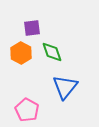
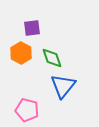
green diamond: moved 6 px down
blue triangle: moved 2 px left, 1 px up
pink pentagon: rotated 15 degrees counterclockwise
